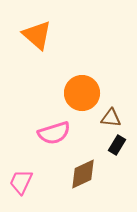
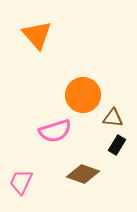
orange triangle: rotated 8 degrees clockwise
orange circle: moved 1 px right, 2 px down
brown triangle: moved 2 px right
pink semicircle: moved 1 px right, 2 px up
brown diamond: rotated 44 degrees clockwise
